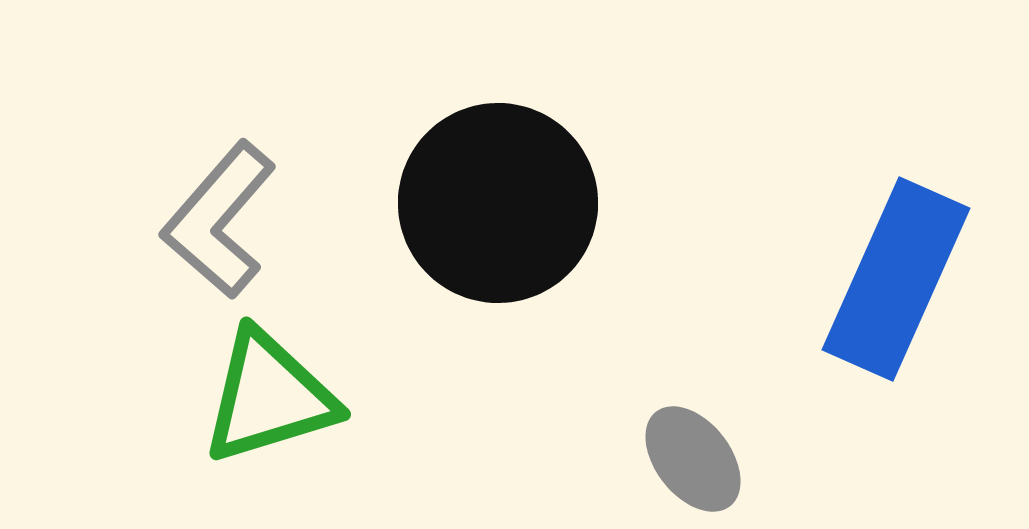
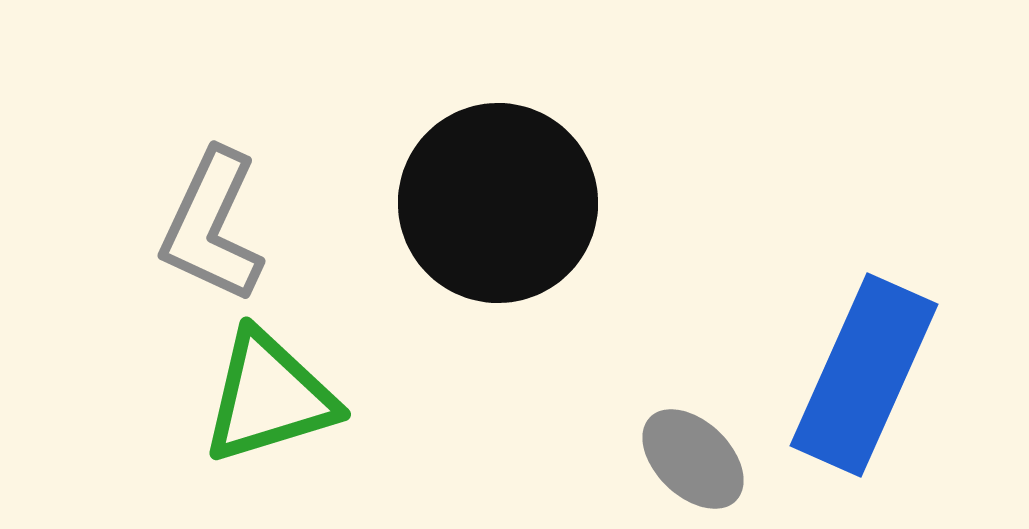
gray L-shape: moved 7 px left, 6 px down; rotated 16 degrees counterclockwise
blue rectangle: moved 32 px left, 96 px down
gray ellipse: rotated 8 degrees counterclockwise
